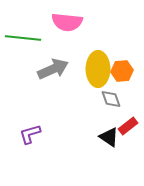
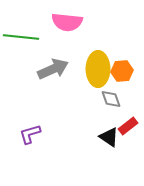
green line: moved 2 px left, 1 px up
